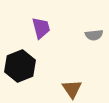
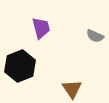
gray semicircle: moved 1 px right, 1 px down; rotated 30 degrees clockwise
